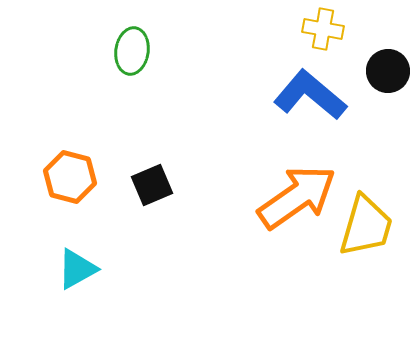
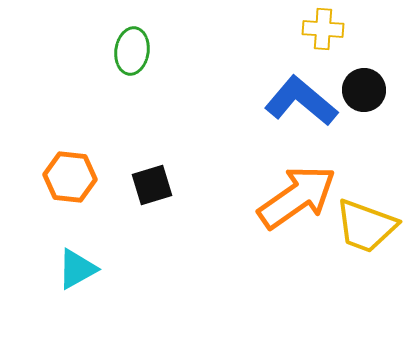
yellow cross: rotated 6 degrees counterclockwise
black circle: moved 24 px left, 19 px down
blue L-shape: moved 9 px left, 6 px down
orange hexagon: rotated 9 degrees counterclockwise
black square: rotated 6 degrees clockwise
yellow trapezoid: rotated 94 degrees clockwise
